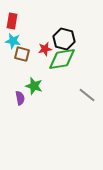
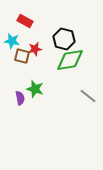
red rectangle: moved 13 px right; rotated 70 degrees counterclockwise
cyan star: moved 1 px left
red star: moved 10 px left
brown square: moved 2 px down
green diamond: moved 8 px right, 1 px down
green star: moved 1 px right, 3 px down
gray line: moved 1 px right, 1 px down
